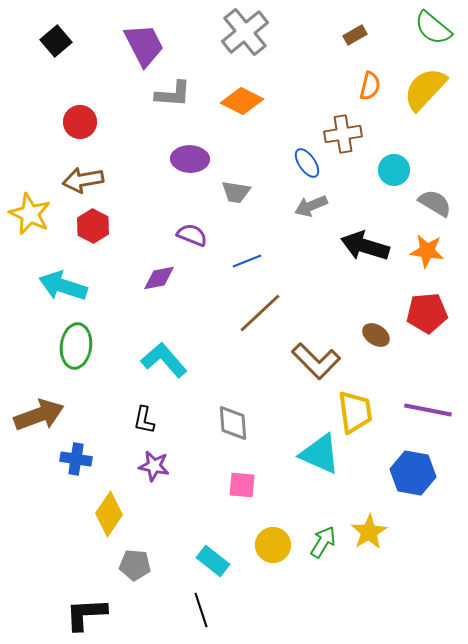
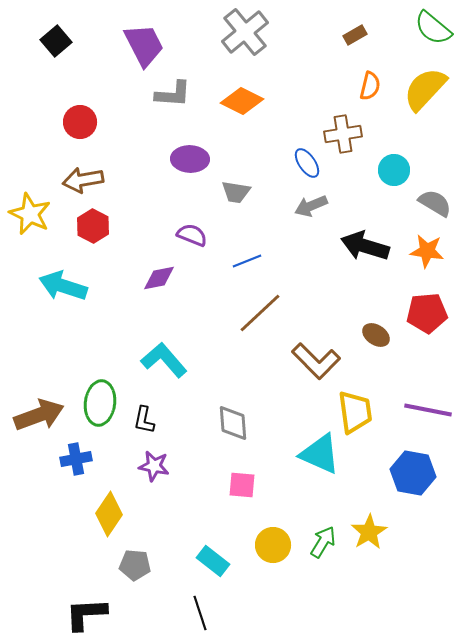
green ellipse at (76, 346): moved 24 px right, 57 px down
blue cross at (76, 459): rotated 20 degrees counterclockwise
black line at (201, 610): moved 1 px left, 3 px down
